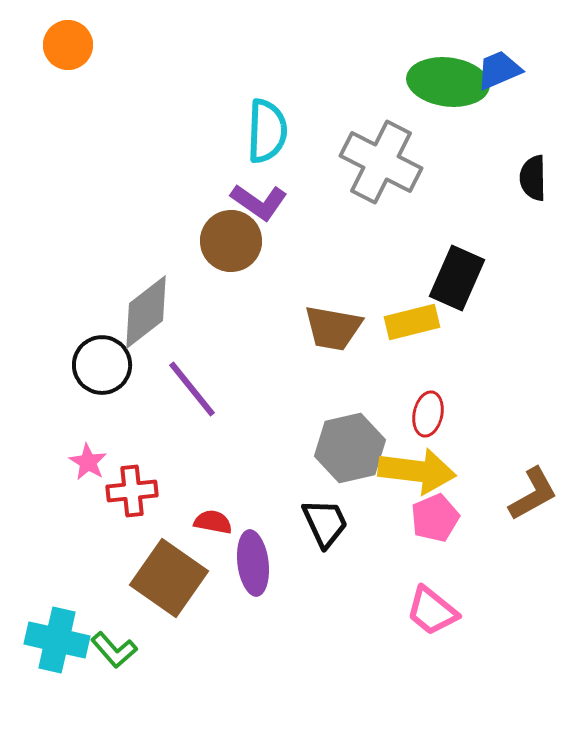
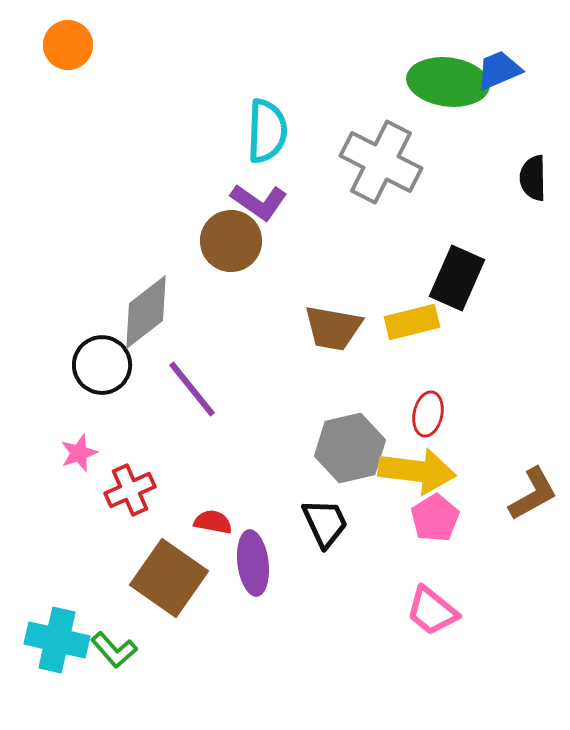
pink star: moved 9 px left, 9 px up; rotated 21 degrees clockwise
red cross: moved 2 px left, 1 px up; rotated 18 degrees counterclockwise
pink pentagon: rotated 9 degrees counterclockwise
